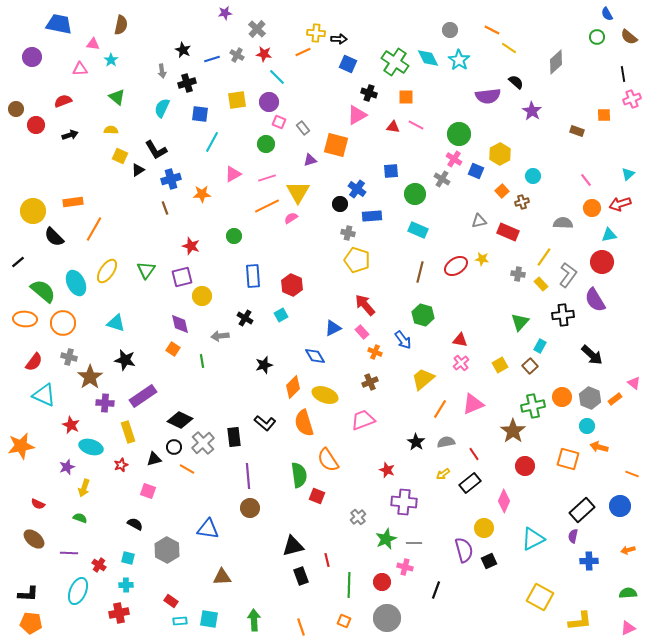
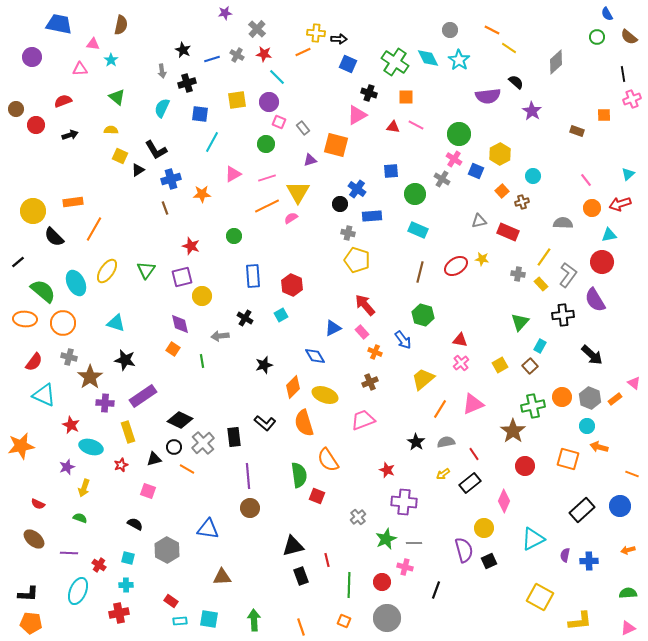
purple semicircle at (573, 536): moved 8 px left, 19 px down
